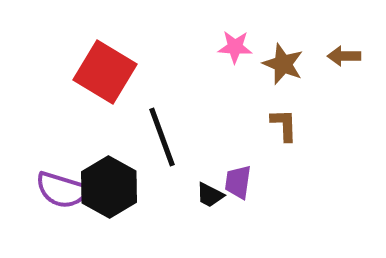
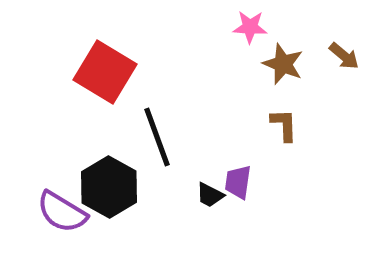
pink star: moved 15 px right, 20 px up
brown arrow: rotated 140 degrees counterclockwise
black line: moved 5 px left
purple semicircle: moved 22 px down; rotated 14 degrees clockwise
